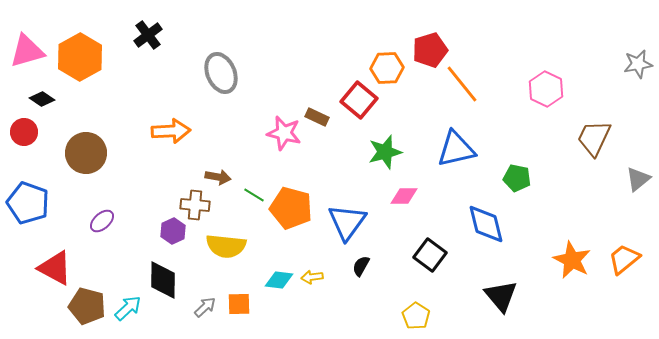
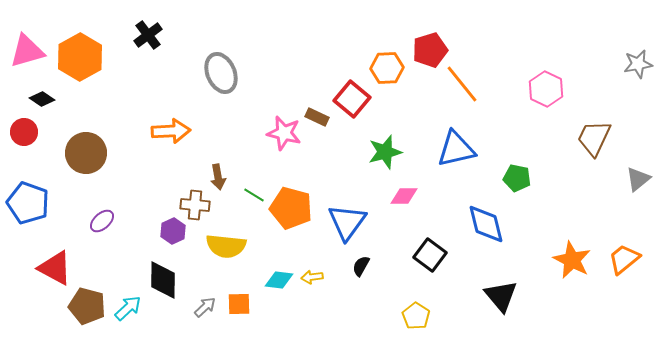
red square at (359, 100): moved 7 px left, 1 px up
brown arrow at (218, 177): rotated 70 degrees clockwise
